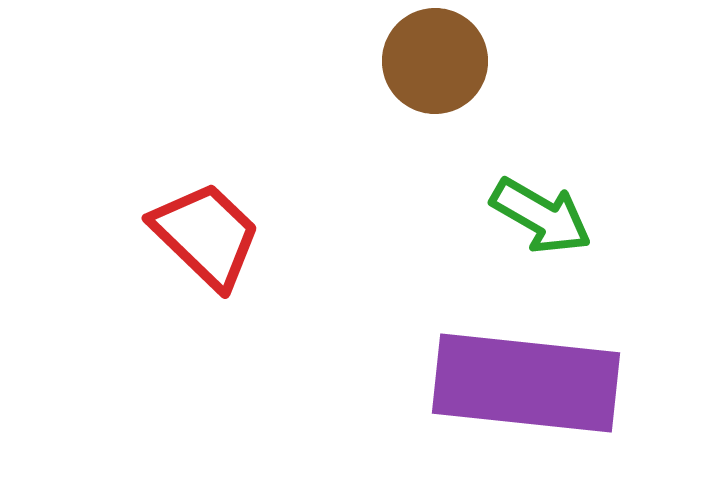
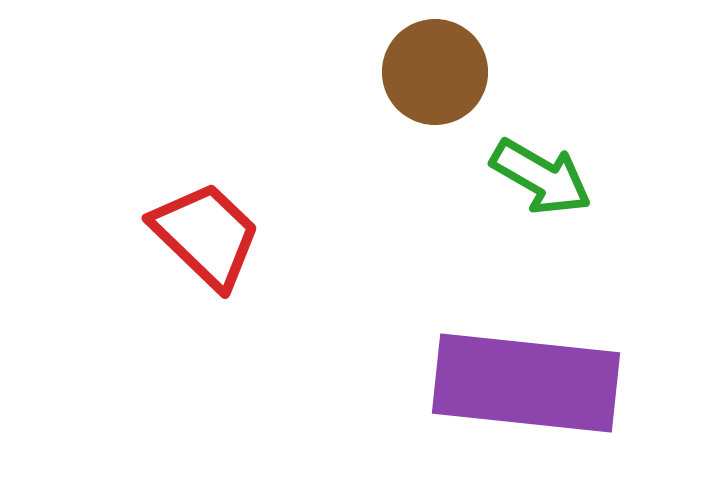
brown circle: moved 11 px down
green arrow: moved 39 px up
